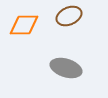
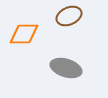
orange diamond: moved 9 px down
